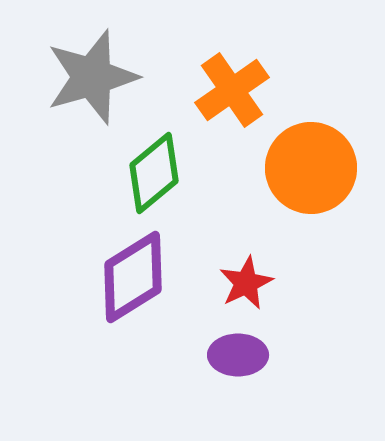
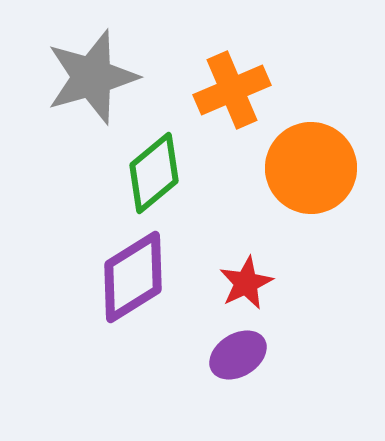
orange cross: rotated 12 degrees clockwise
purple ellipse: rotated 32 degrees counterclockwise
